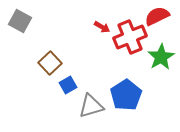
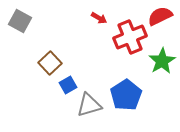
red semicircle: moved 3 px right
red arrow: moved 3 px left, 9 px up
green star: moved 1 px right, 4 px down
gray triangle: moved 2 px left, 1 px up
